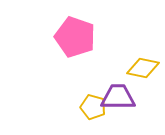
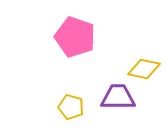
yellow diamond: moved 1 px right, 1 px down
yellow pentagon: moved 22 px left
